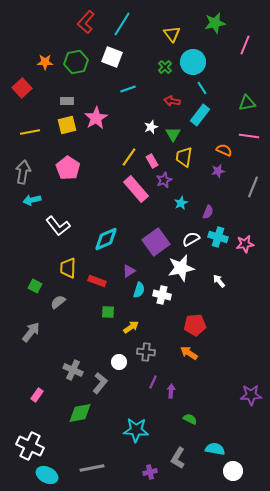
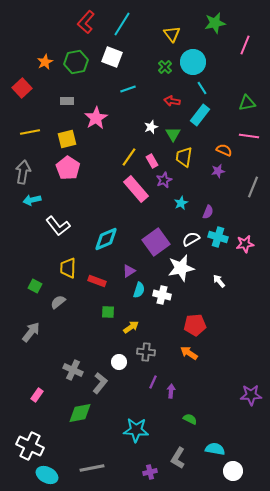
orange star at (45, 62): rotated 28 degrees counterclockwise
yellow square at (67, 125): moved 14 px down
